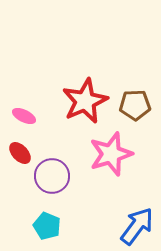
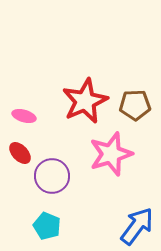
pink ellipse: rotated 10 degrees counterclockwise
